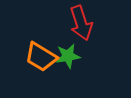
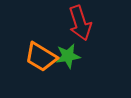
red arrow: moved 1 px left
